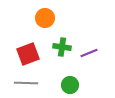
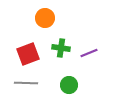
green cross: moved 1 px left, 1 px down
green circle: moved 1 px left
